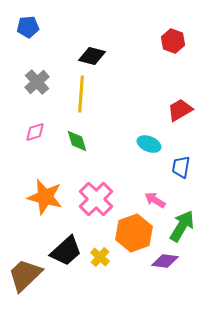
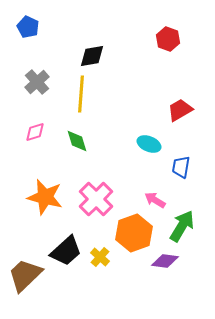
blue pentagon: rotated 30 degrees clockwise
red hexagon: moved 5 px left, 2 px up
black diamond: rotated 24 degrees counterclockwise
